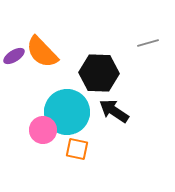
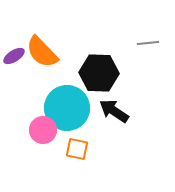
gray line: rotated 10 degrees clockwise
cyan circle: moved 4 px up
